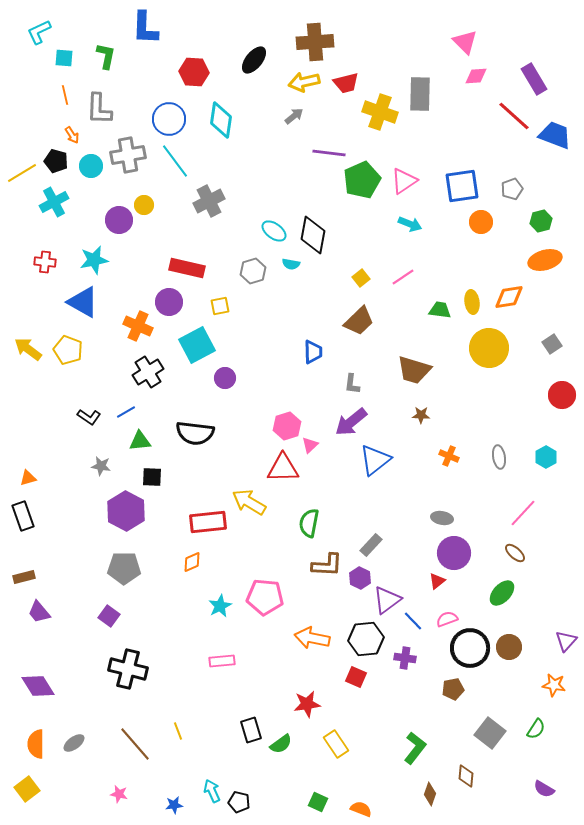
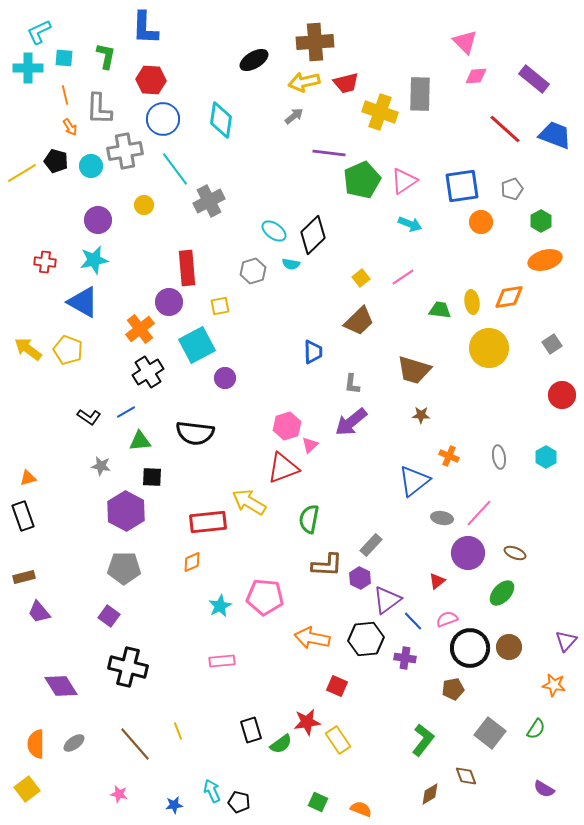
black ellipse at (254, 60): rotated 20 degrees clockwise
red hexagon at (194, 72): moved 43 px left, 8 px down
purple rectangle at (534, 79): rotated 20 degrees counterclockwise
red line at (514, 116): moved 9 px left, 13 px down
blue circle at (169, 119): moved 6 px left
orange arrow at (72, 135): moved 2 px left, 8 px up
gray cross at (128, 155): moved 3 px left, 4 px up
cyan line at (175, 161): moved 8 px down
cyan cross at (54, 202): moved 26 px left, 134 px up; rotated 28 degrees clockwise
purple circle at (119, 220): moved 21 px left
green hexagon at (541, 221): rotated 15 degrees counterclockwise
black diamond at (313, 235): rotated 36 degrees clockwise
red rectangle at (187, 268): rotated 72 degrees clockwise
orange cross at (138, 326): moved 2 px right, 3 px down; rotated 28 degrees clockwise
blue triangle at (375, 460): moved 39 px right, 21 px down
red triangle at (283, 468): rotated 20 degrees counterclockwise
pink line at (523, 513): moved 44 px left
green semicircle at (309, 523): moved 4 px up
purple circle at (454, 553): moved 14 px right
brown ellipse at (515, 553): rotated 20 degrees counterclockwise
black cross at (128, 669): moved 2 px up
red square at (356, 677): moved 19 px left, 9 px down
purple diamond at (38, 686): moved 23 px right
red star at (307, 704): moved 18 px down
yellow rectangle at (336, 744): moved 2 px right, 4 px up
green L-shape at (415, 748): moved 8 px right, 8 px up
brown diamond at (466, 776): rotated 25 degrees counterclockwise
brown diamond at (430, 794): rotated 40 degrees clockwise
